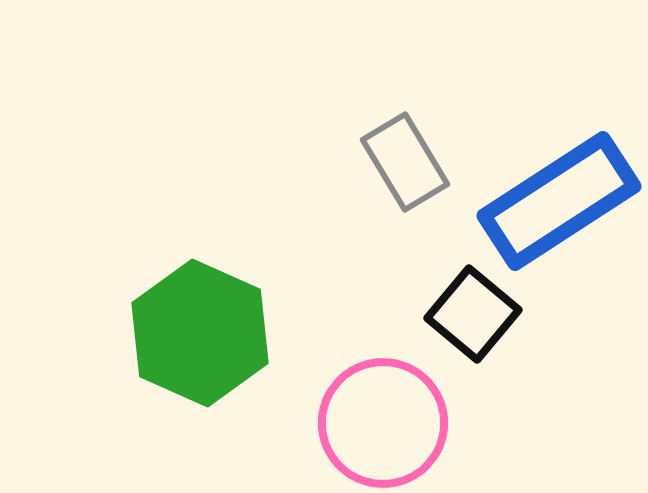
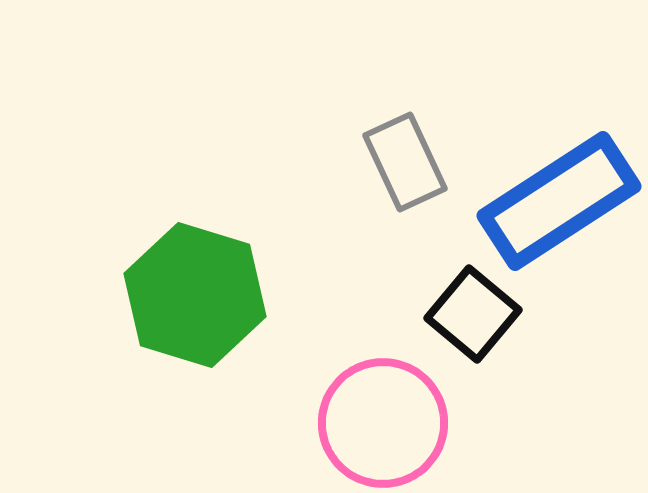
gray rectangle: rotated 6 degrees clockwise
green hexagon: moved 5 px left, 38 px up; rotated 7 degrees counterclockwise
